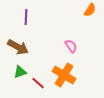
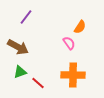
orange semicircle: moved 10 px left, 17 px down
purple line: rotated 35 degrees clockwise
pink semicircle: moved 2 px left, 3 px up
orange cross: moved 9 px right; rotated 30 degrees counterclockwise
